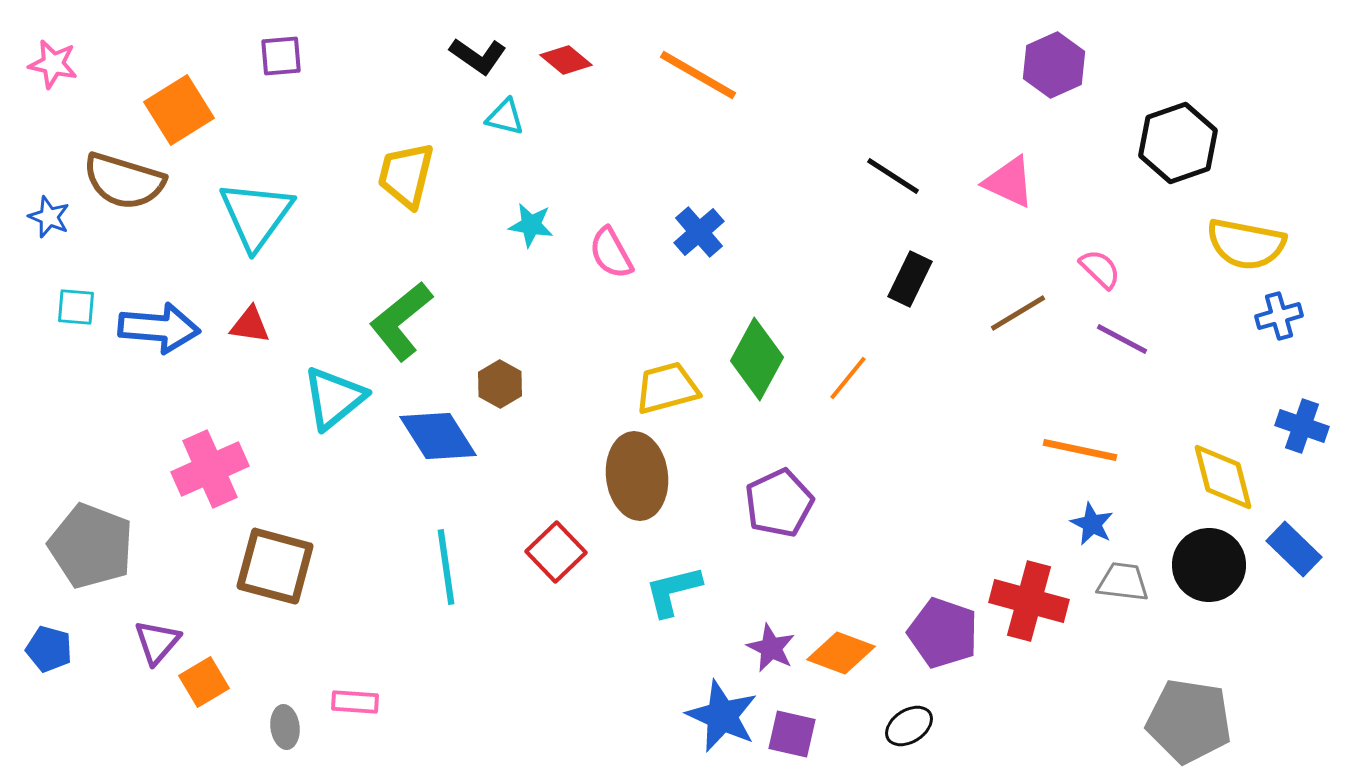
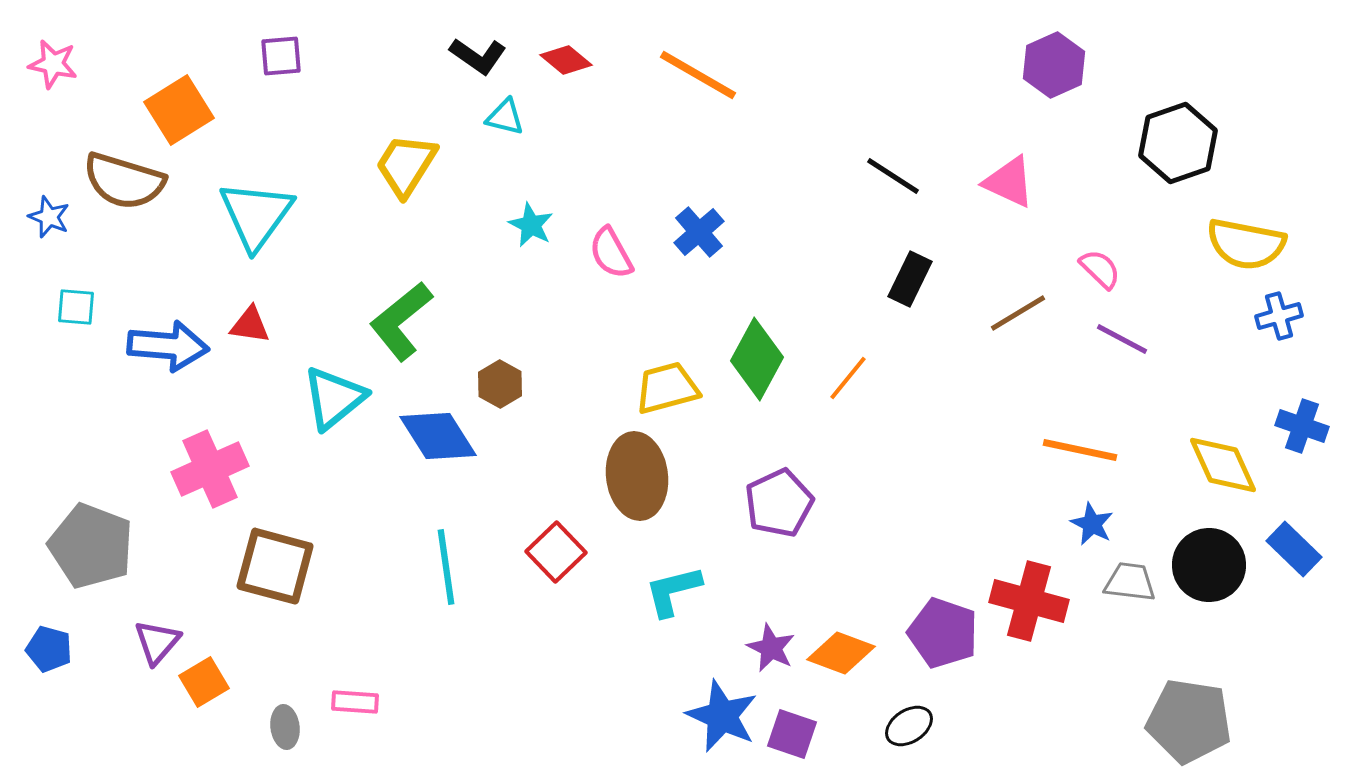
yellow trapezoid at (406, 175): moved 10 px up; rotated 18 degrees clockwise
cyan star at (531, 225): rotated 18 degrees clockwise
blue arrow at (159, 328): moved 9 px right, 18 px down
yellow diamond at (1223, 477): moved 12 px up; rotated 10 degrees counterclockwise
gray trapezoid at (1123, 582): moved 7 px right
purple square at (792, 734): rotated 6 degrees clockwise
